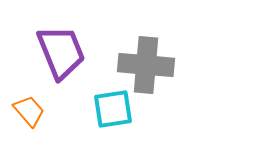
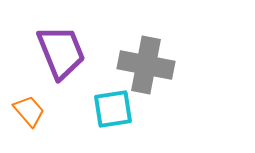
gray cross: rotated 6 degrees clockwise
